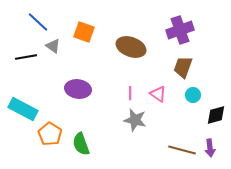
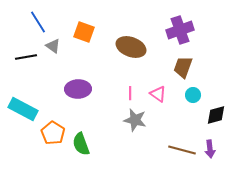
blue line: rotated 15 degrees clockwise
purple ellipse: rotated 10 degrees counterclockwise
orange pentagon: moved 3 px right, 1 px up
purple arrow: moved 1 px down
